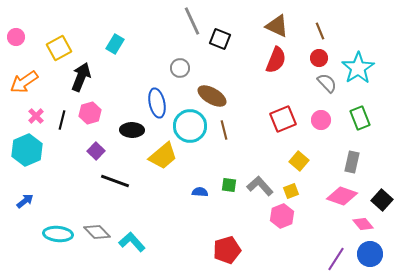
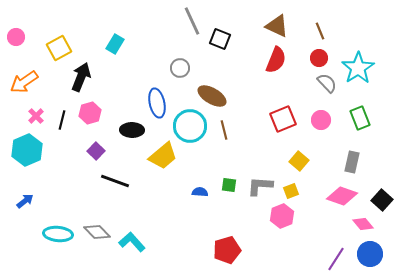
gray L-shape at (260, 186): rotated 44 degrees counterclockwise
